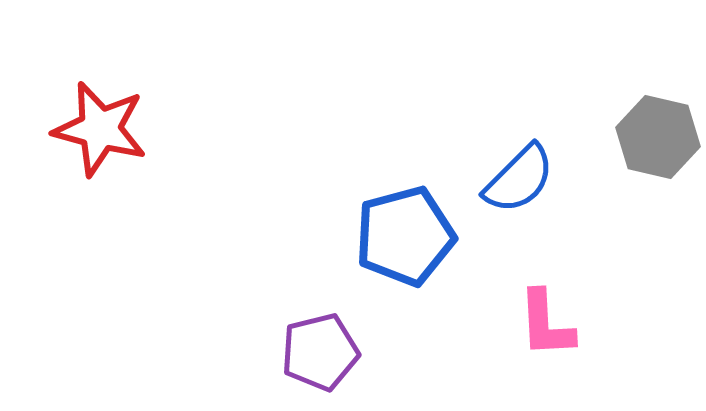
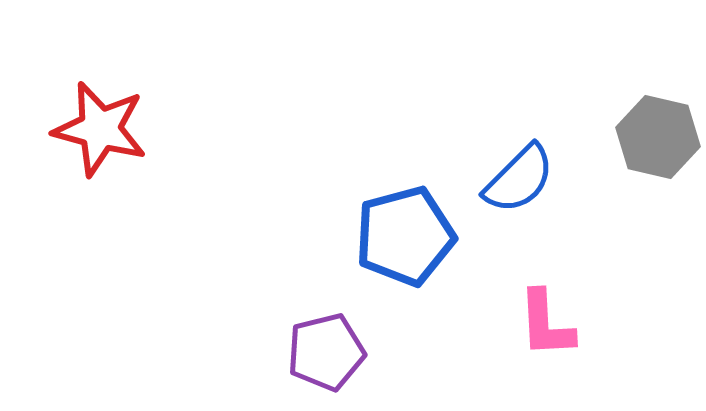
purple pentagon: moved 6 px right
